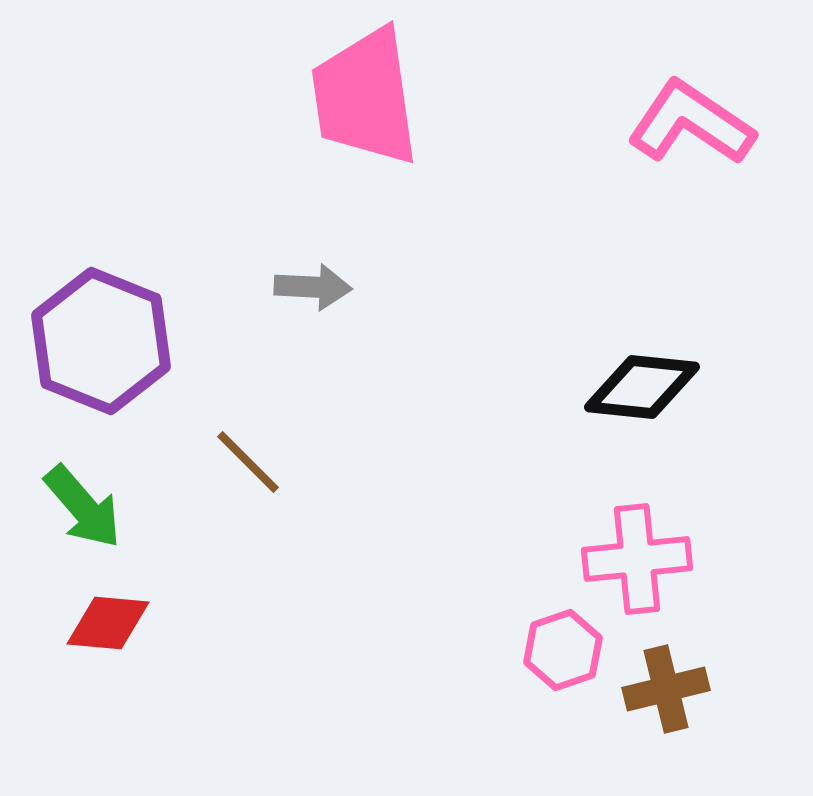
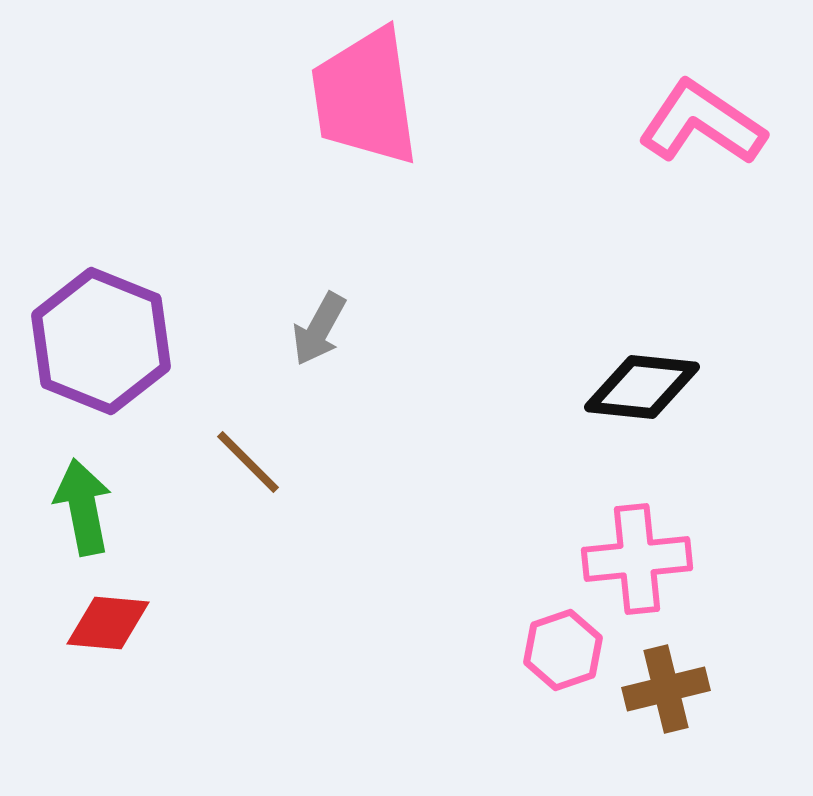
pink L-shape: moved 11 px right
gray arrow: moved 6 px right, 42 px down; rotated 116 degrees clockwise
green arrow: rotated 150 degrees counterclockwise
